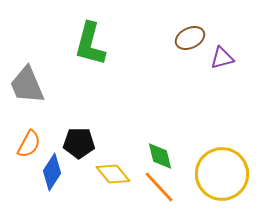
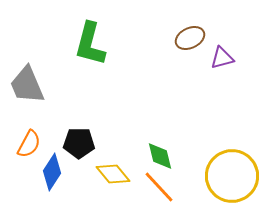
yellow circle: moved 10 px right, 2 px down
